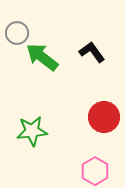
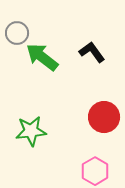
green star: moved 1 px left
